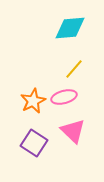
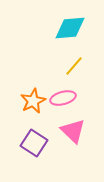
yellow line: moved 3 px up
pink ellipse: moved 1 px left, 1 px down
